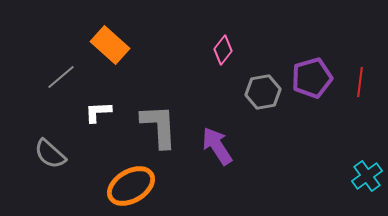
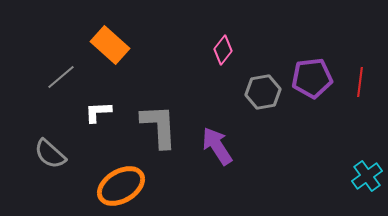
purple pentagon: rotated 9 degrees clockwise
orange ellipse: moved 10 px left
